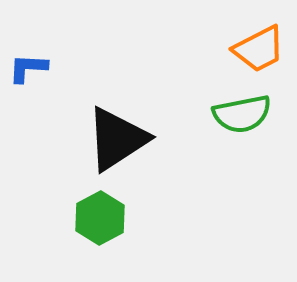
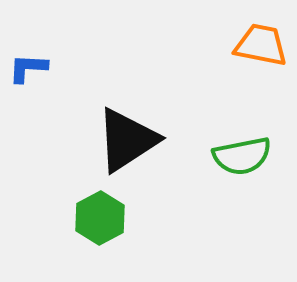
orange trapezoid: moved 2 px right, 4 px up; rotated 142 degrees counterclockwise
green semicircle: moved 42 px down
black triangle: moved 10 px right, 1 px down
